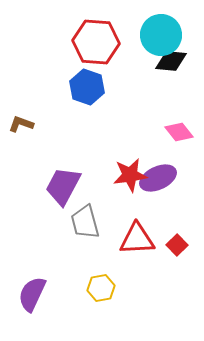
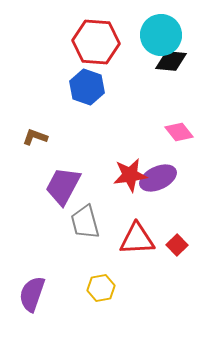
brown L-shape: moved 14 px right, 13 px down
purple semicircle: rotated 6 degrees counterclockwise
